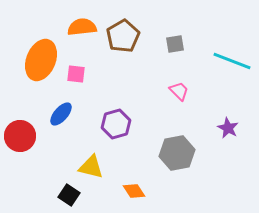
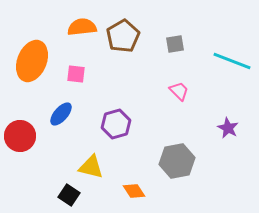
orange ellipse: moved 9 px left, 1 px down
gray hexagon: moved 8 px down
